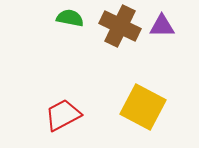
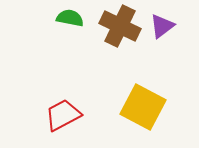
purple triangle: rotated 36 degrees counterclockwise
